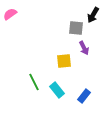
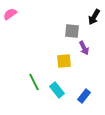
black arrow: moved 1 px right, 2 px down
gray square: moved 4 px left, 3 px down
